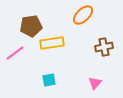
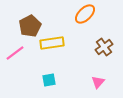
orange ellipse: moved 2 px right, 1 px up
brown pentagon: moved 1 px left; rotated 20 degrees counterclockwise
brown cross: rotated 24 degrees counterclockwise
pink triangle: moved 3 px right, 1 px up
